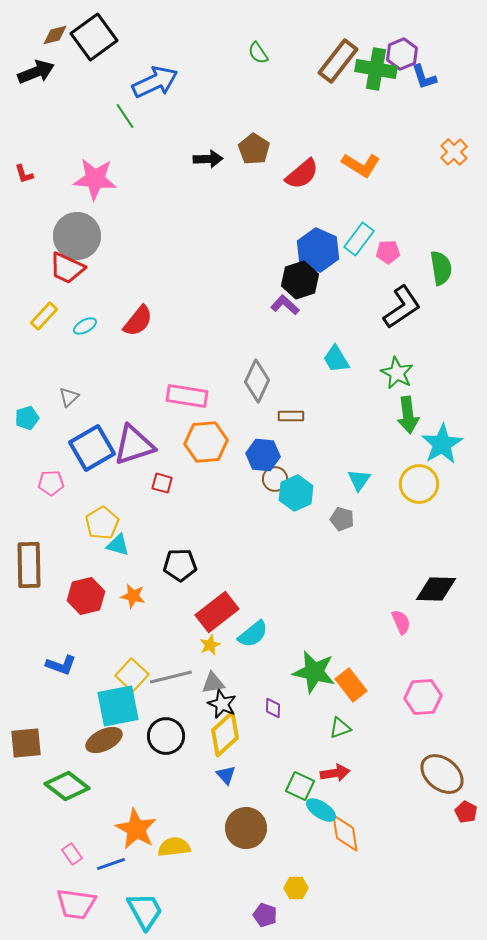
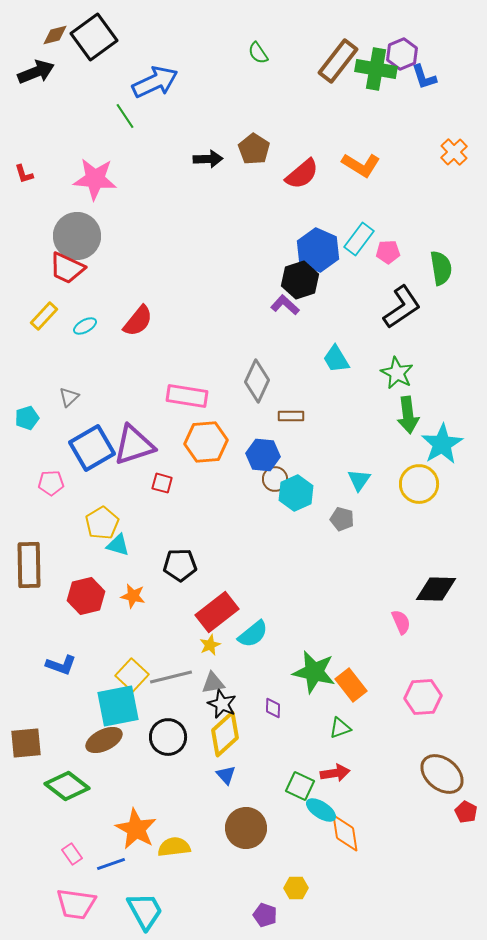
black circle at (166, 736): moved 2 px right, 1 px down
